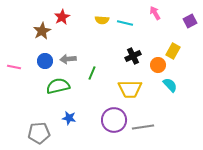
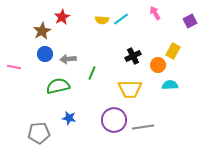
cyan line: moved 4 px left, 4 px up; rotated 49 degrees counterclockwise
blue circle: moved 7 px up
cyan semicircle: rotated 49 degrees counterclockwise
